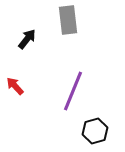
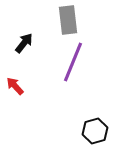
black arrow: moved 3 px left, 4 px down
purple line: moved 29 px up
